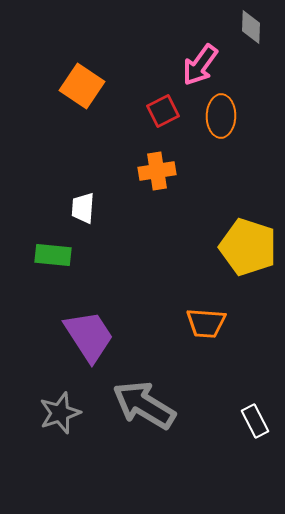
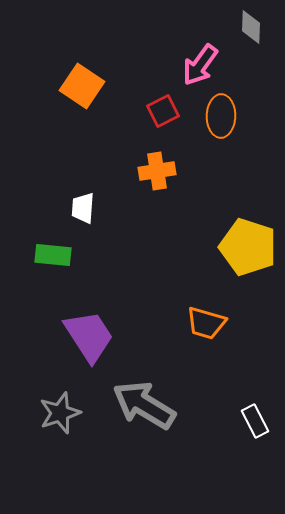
orange trapezoid: rotated 12 degrees clockwise
